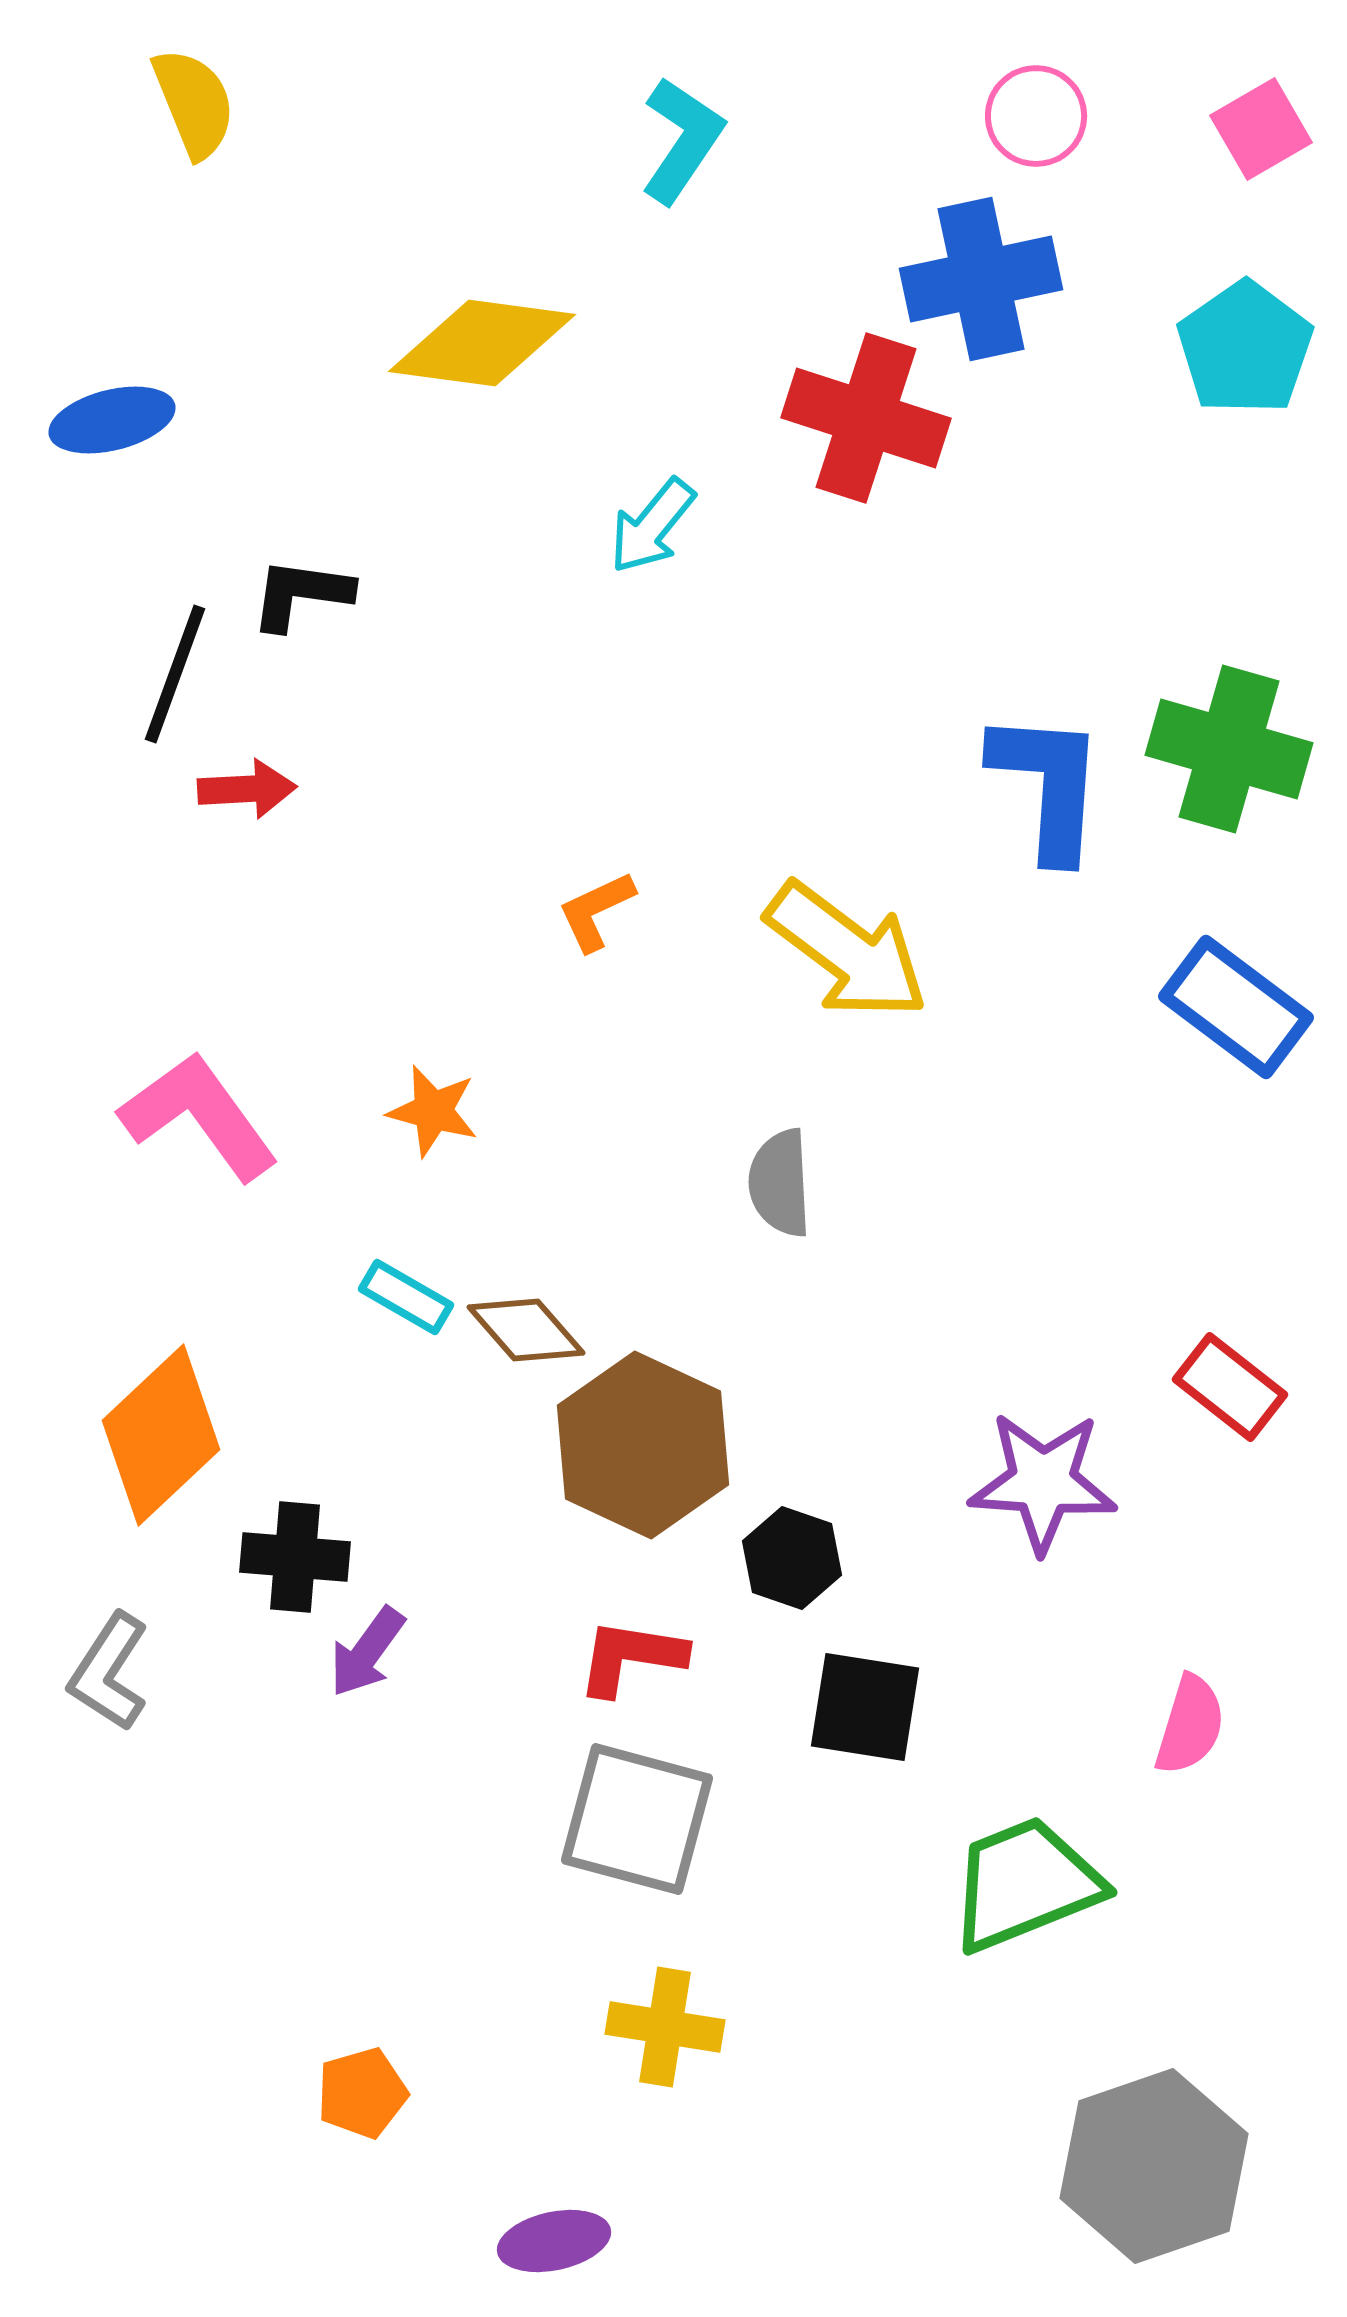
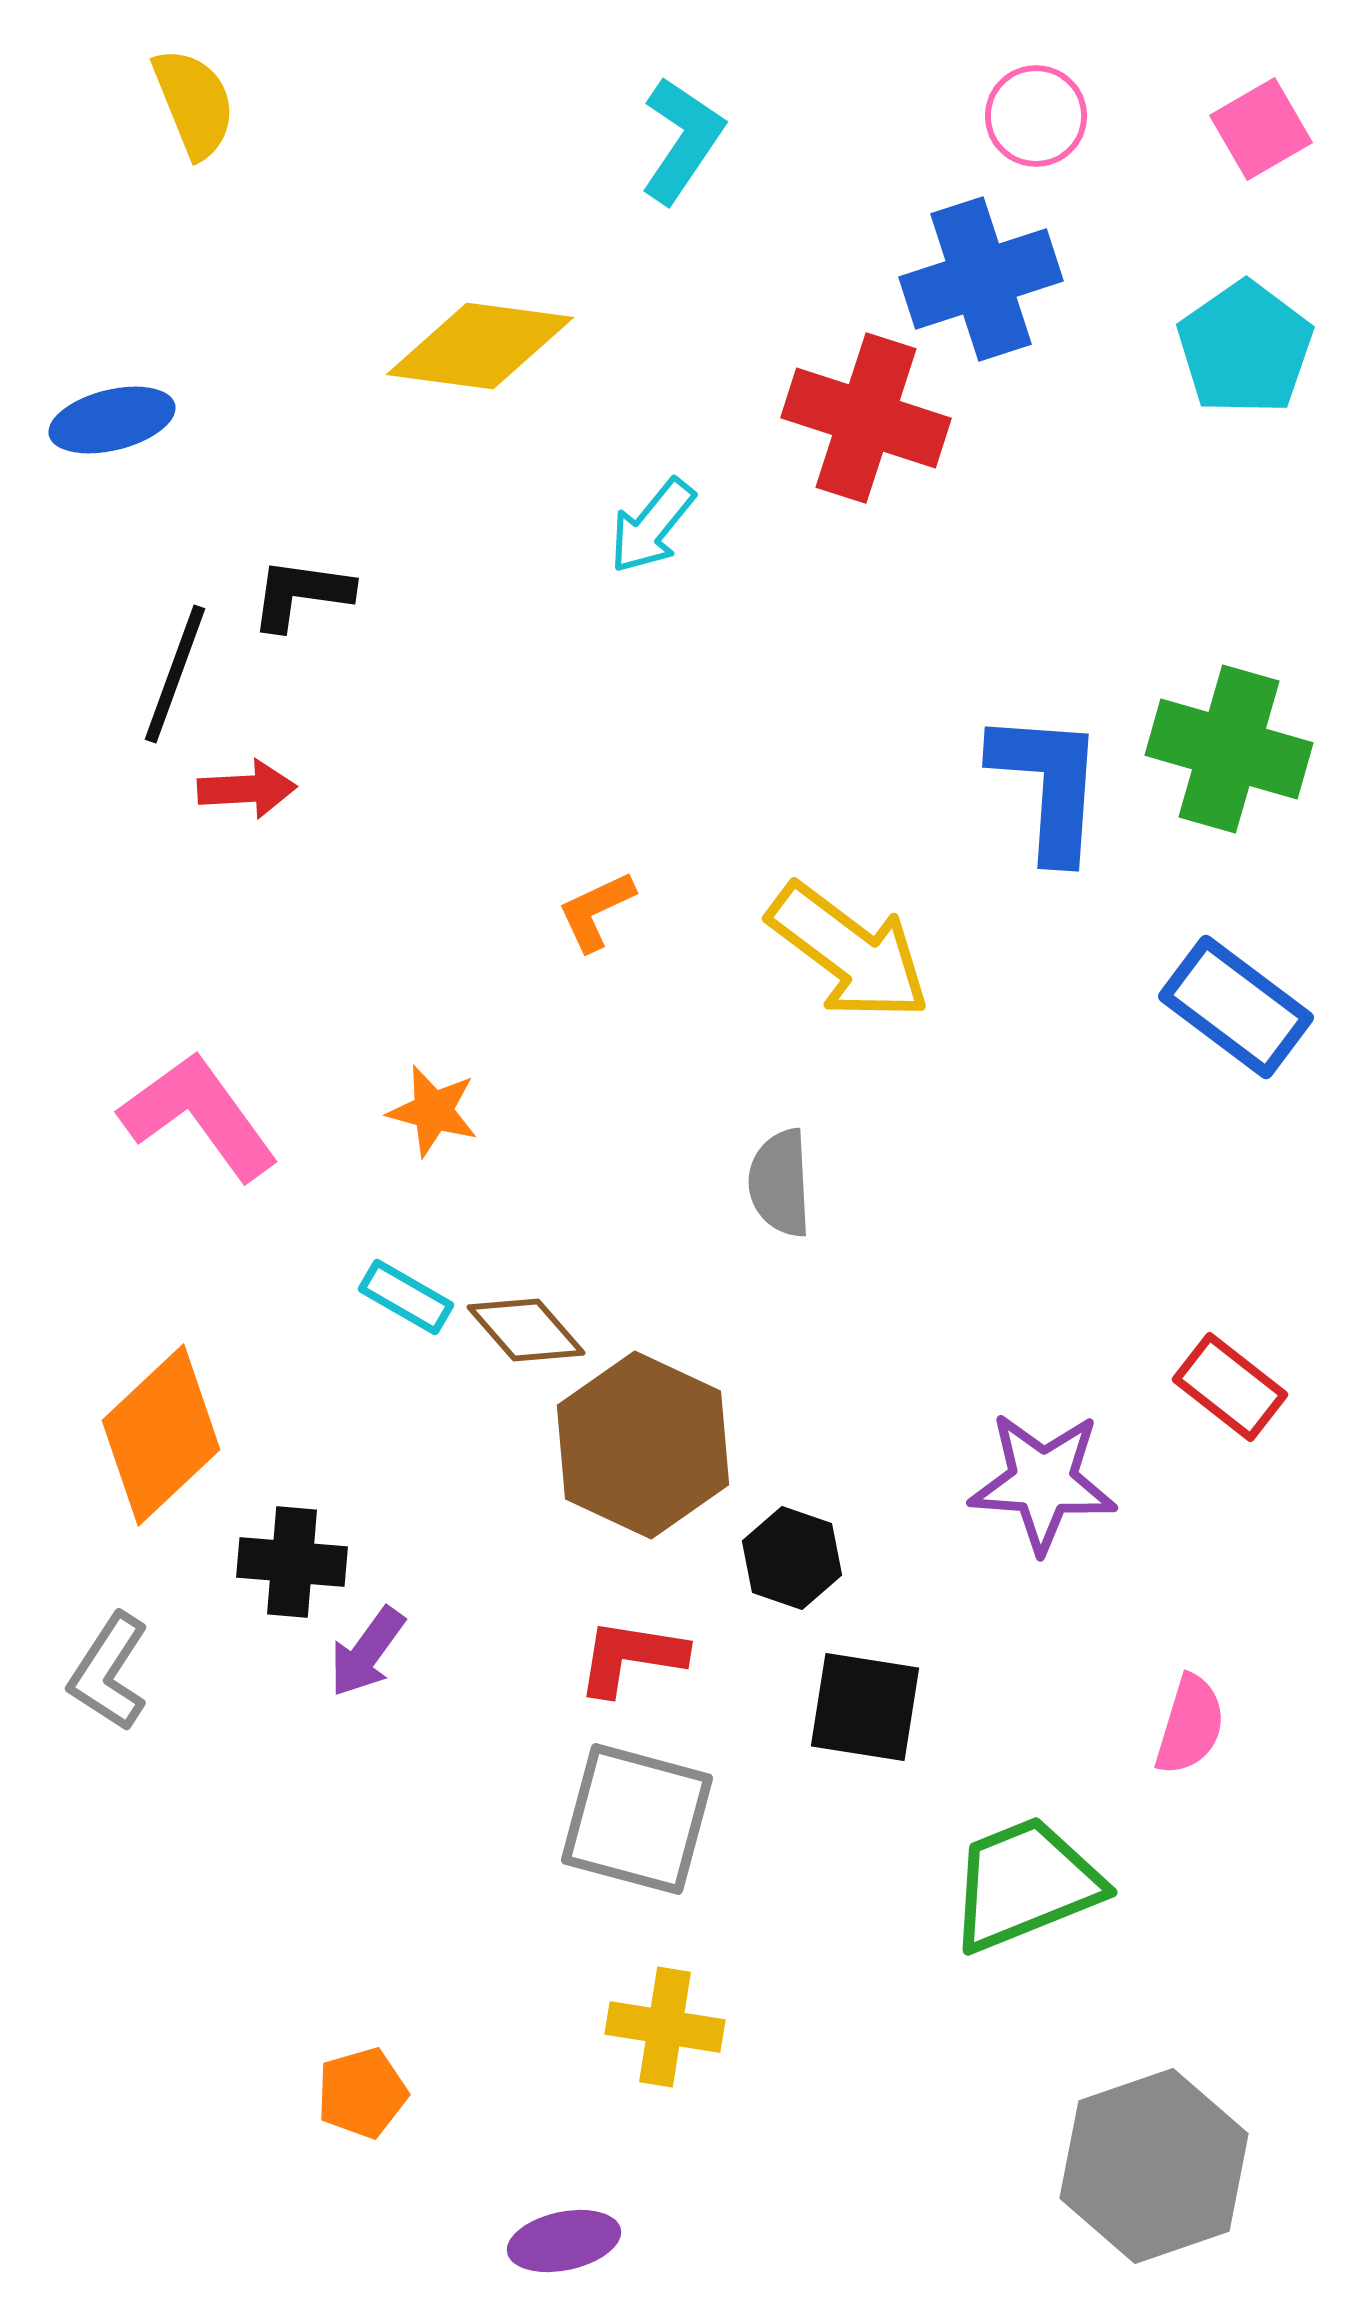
blue cross: rotated 6 degrees counterclockwise
yellow diamond: moved 2 px left, 3 px down
yellow arrow: moved 2 px right, 1 px down
black cross: moved 3 px left, 5 px down
purple ellipse: moved 10 px right
